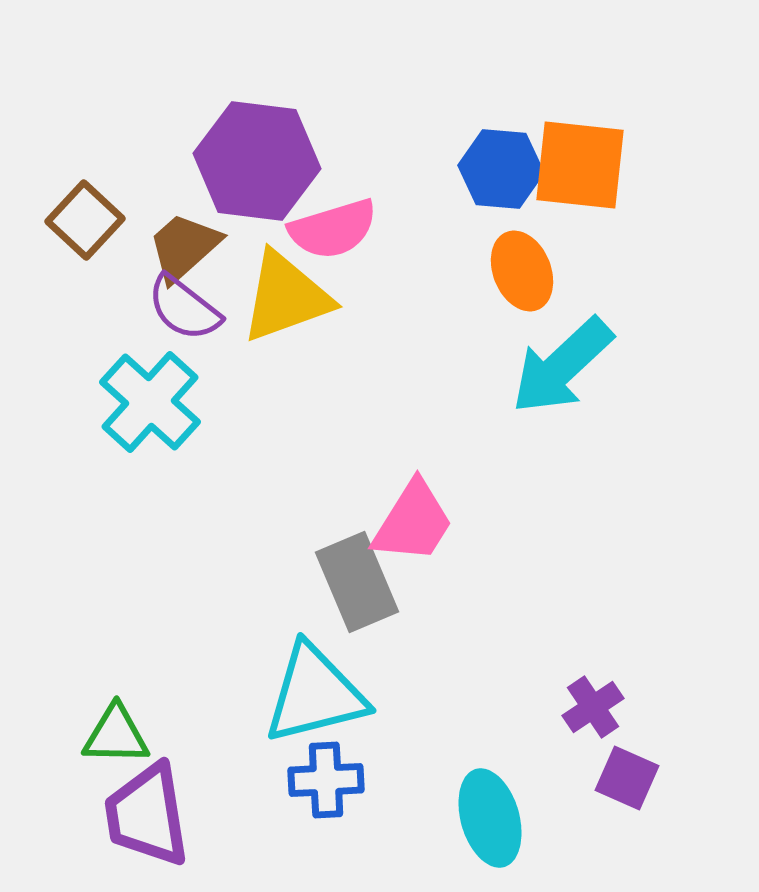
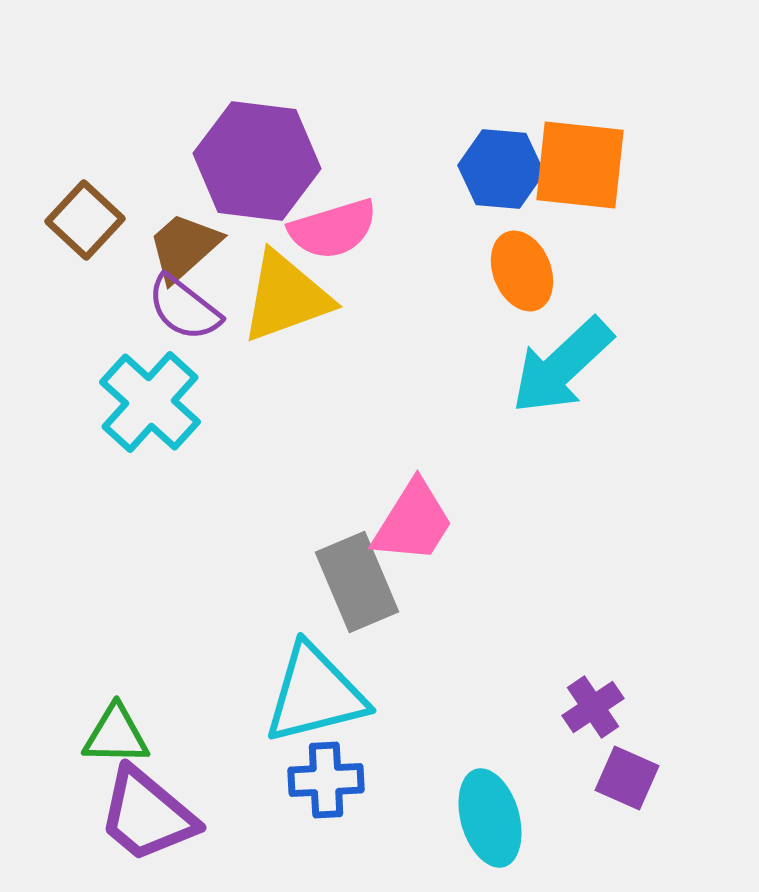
purple trapezoid: rotated 41 degrees counterclockwise
